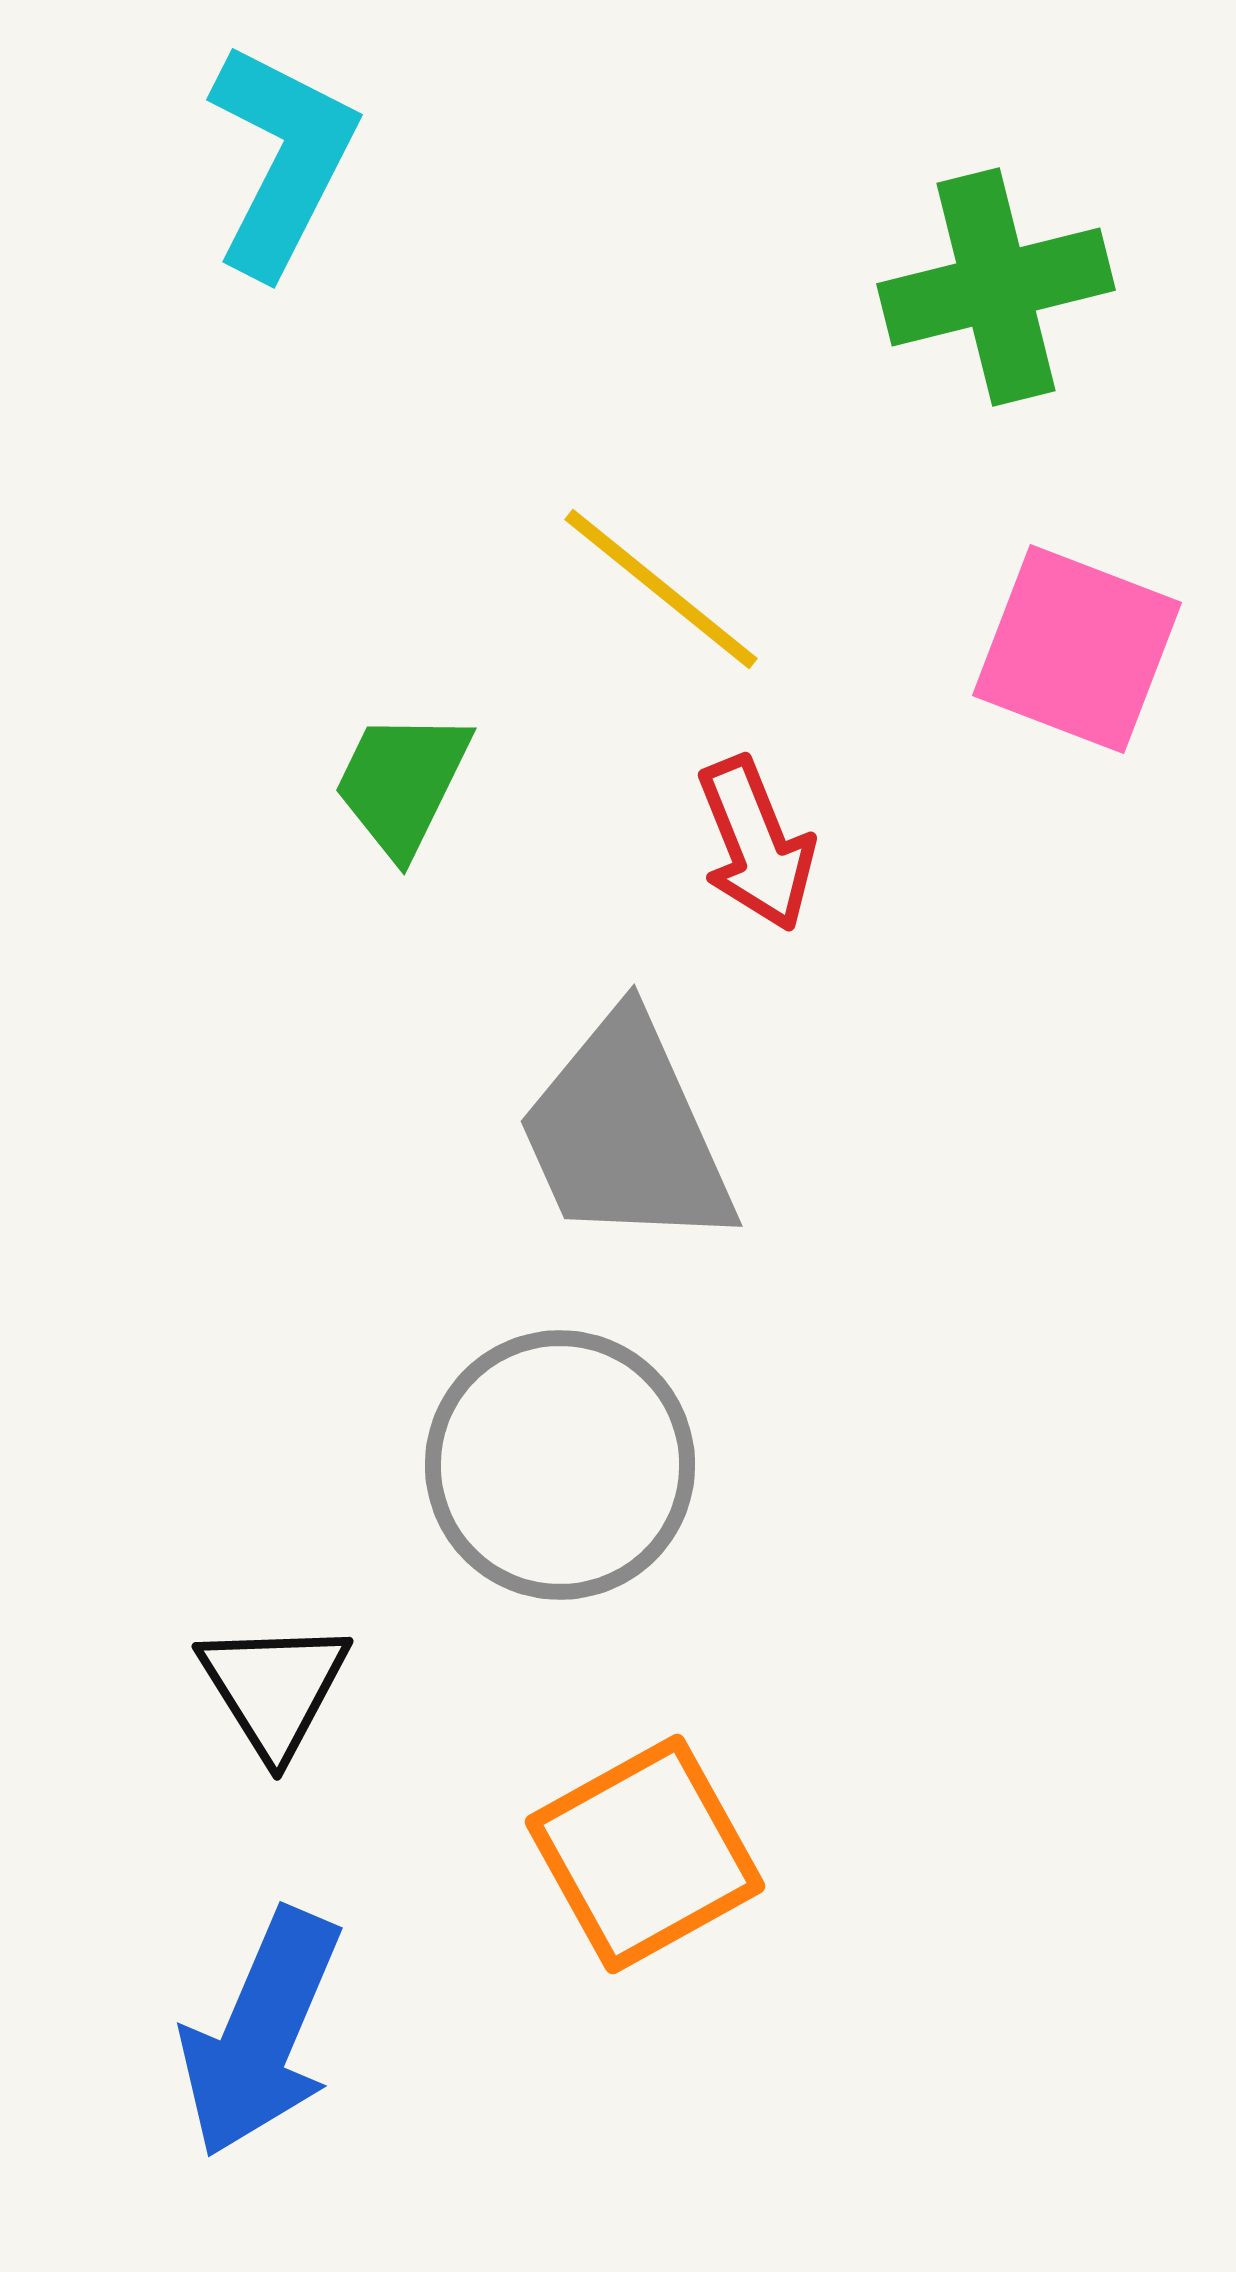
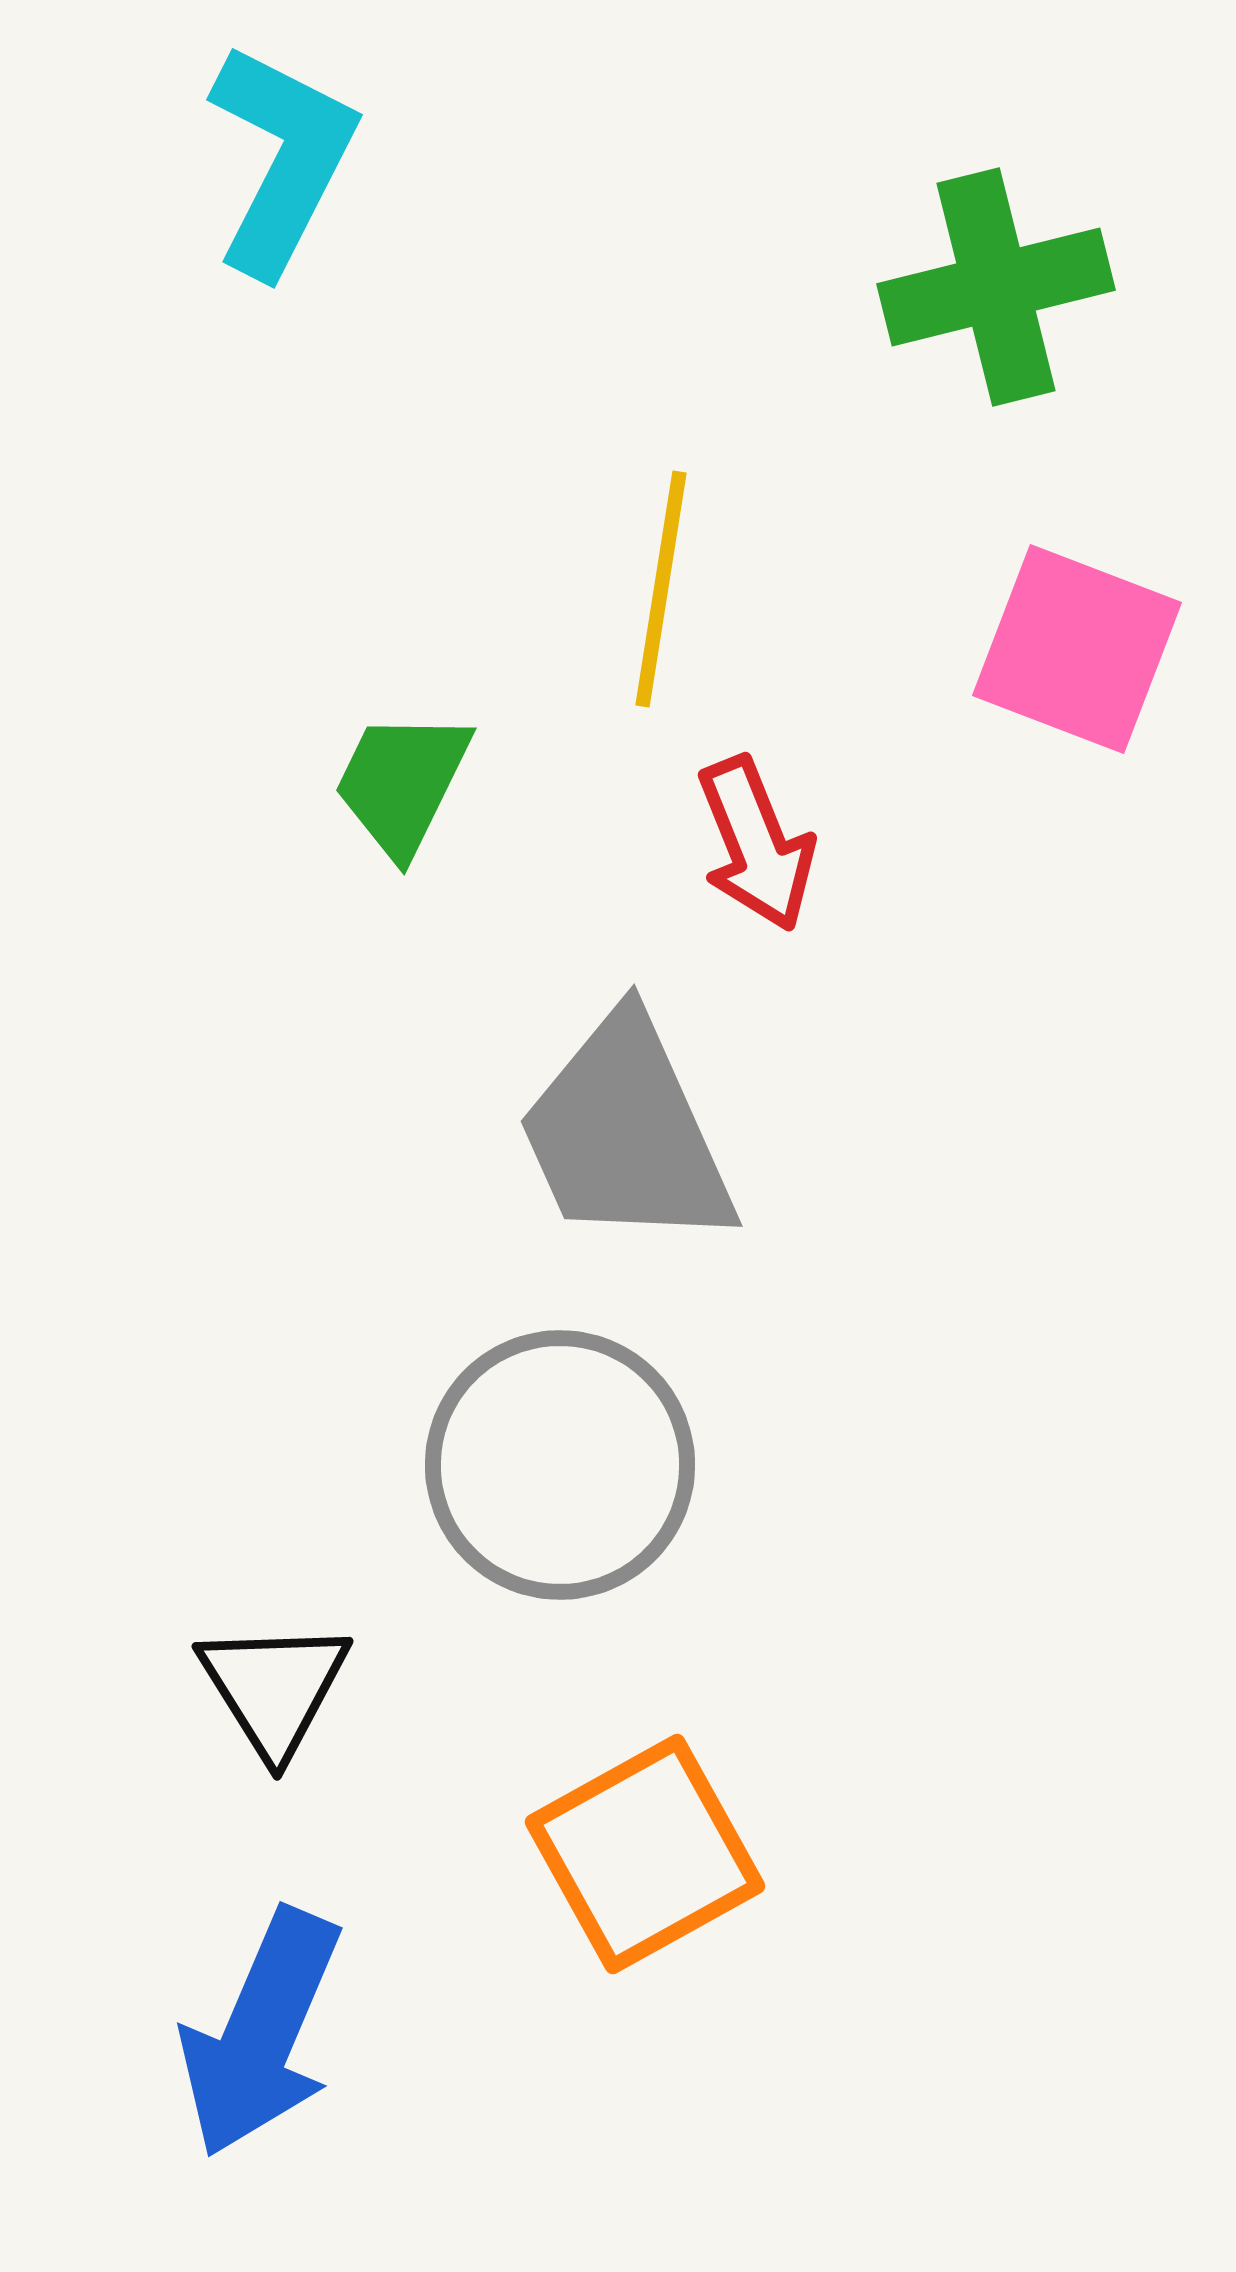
yellow line: rotated 60 degrees clockwise
